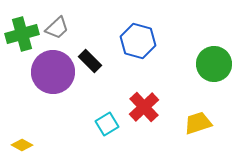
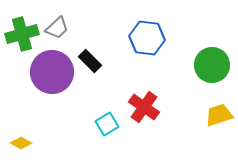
blue hexagon: moved 9 px right, 3 px up; rotated 8 degrees counterclockwise
green circle: moved 2 px left, 1 px down
purple circle: moved 1 px left
red cross: rotated 12 degrees counterclockwise
yellow trapezoid: moved 21 px right, 8 px up
yellow diamond: moved 1 px left, 2 px up
